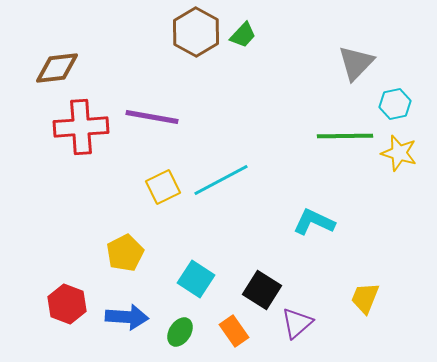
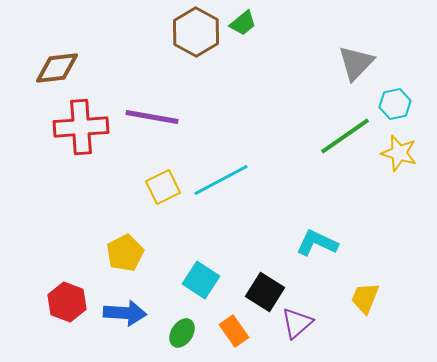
green trapezoid: moved 12 px up; rotated 8 degrees clockwise
green line: rotated 34 degrees counterclockwise
cyan L-shape: moved 3 px right, 21 px down
cyan square: moved 5 px right, 1 px down
black square: moved 3 px right, 2 px down
red hexagon: moved 2 px up
blue arrow: moved 2 px left, 4 px up
green ellipse: moved 2 px right, 1 px down
